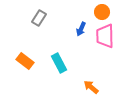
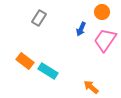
pink trapezoid: moved 4 px down; rotated 35 degrees clockwise
cyan rectangle: moved 11 px left, 8 px down; rotated 30 degrees counterclockwise
